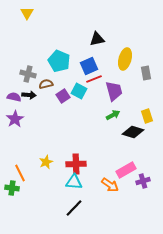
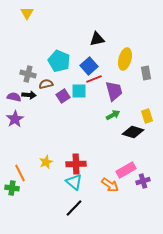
blue square: rotated 18 degrees counterclockwise
cyan square: rotated 28 degrees counterclockwise
cyan triangle: rotated 36 degrees clockwise
